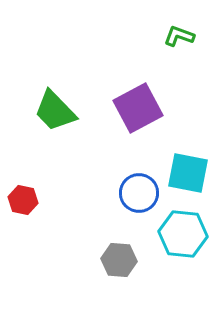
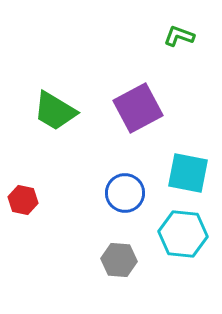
green trapezoid: rotated 15 degrees counterclockwise
blue circle: moved 14 px left
